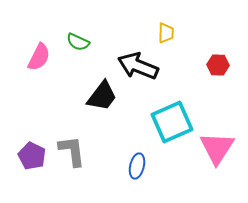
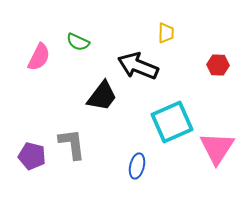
gray L-shape: moved 7 px up
purple pentagon: rotated 12 degrees counterclockwise
